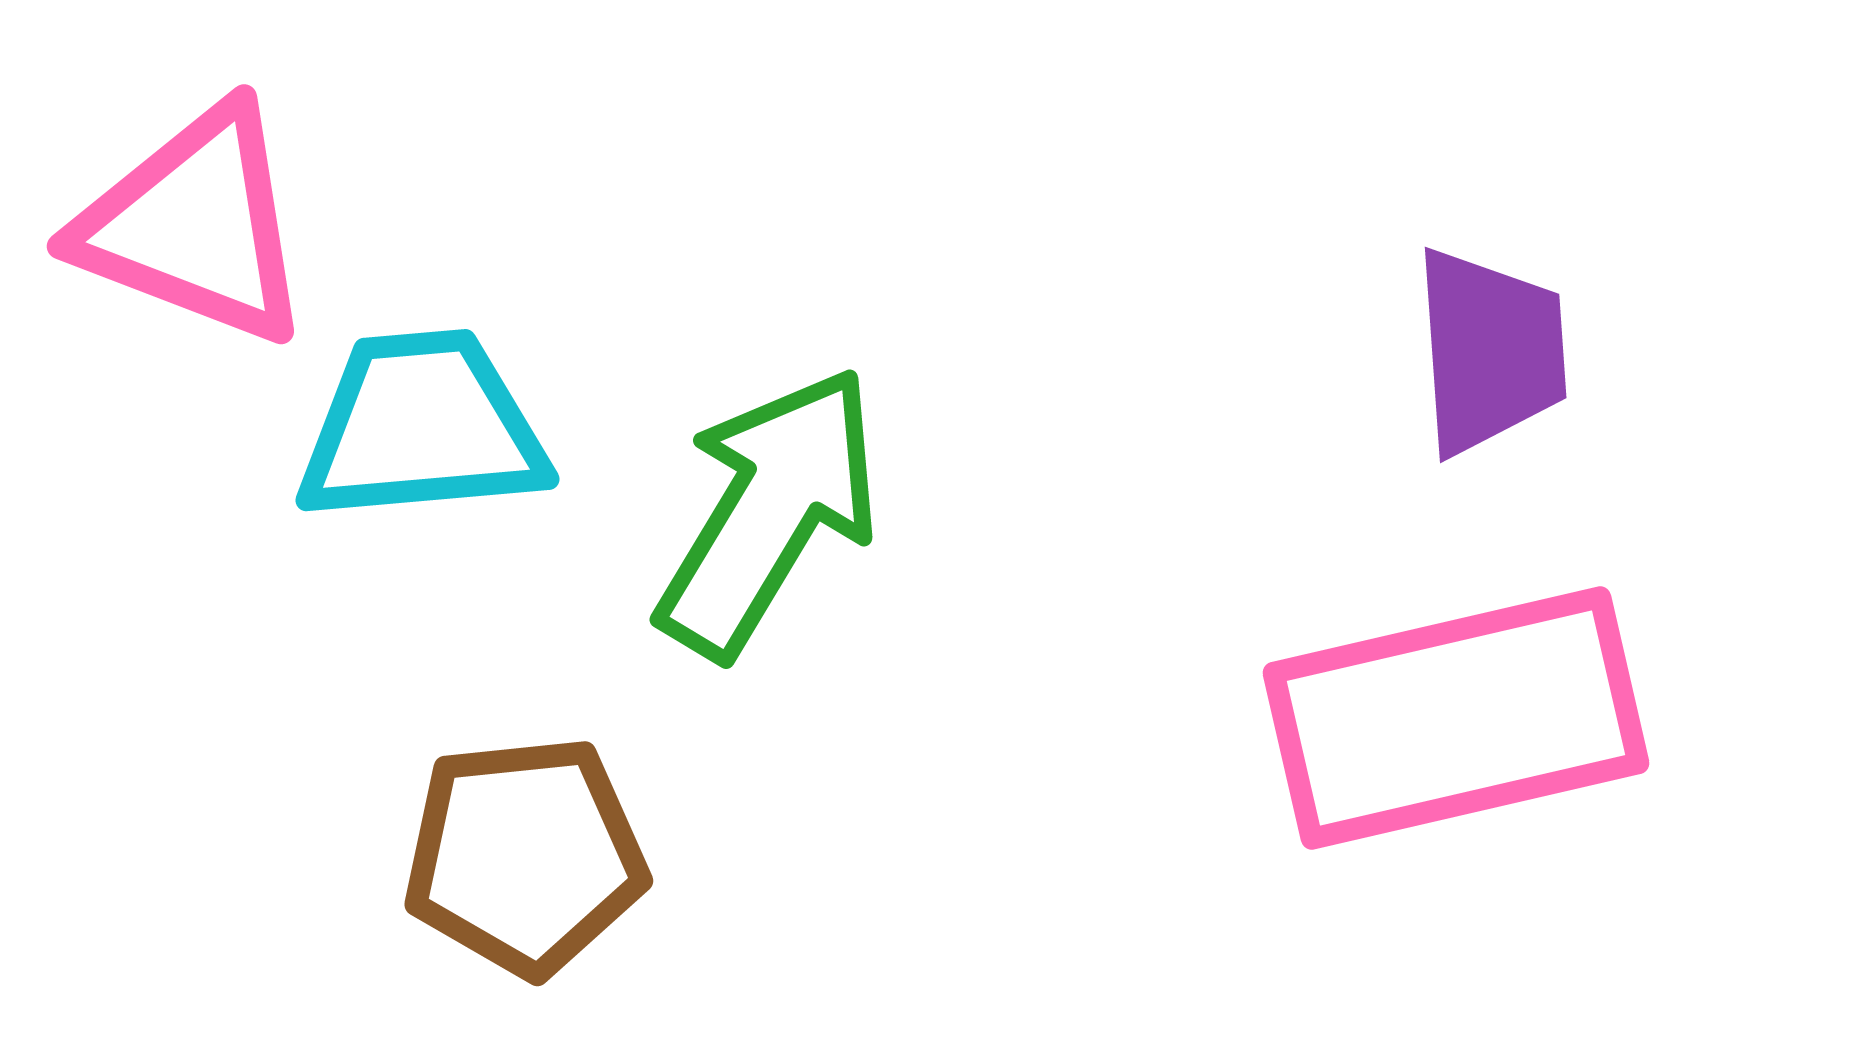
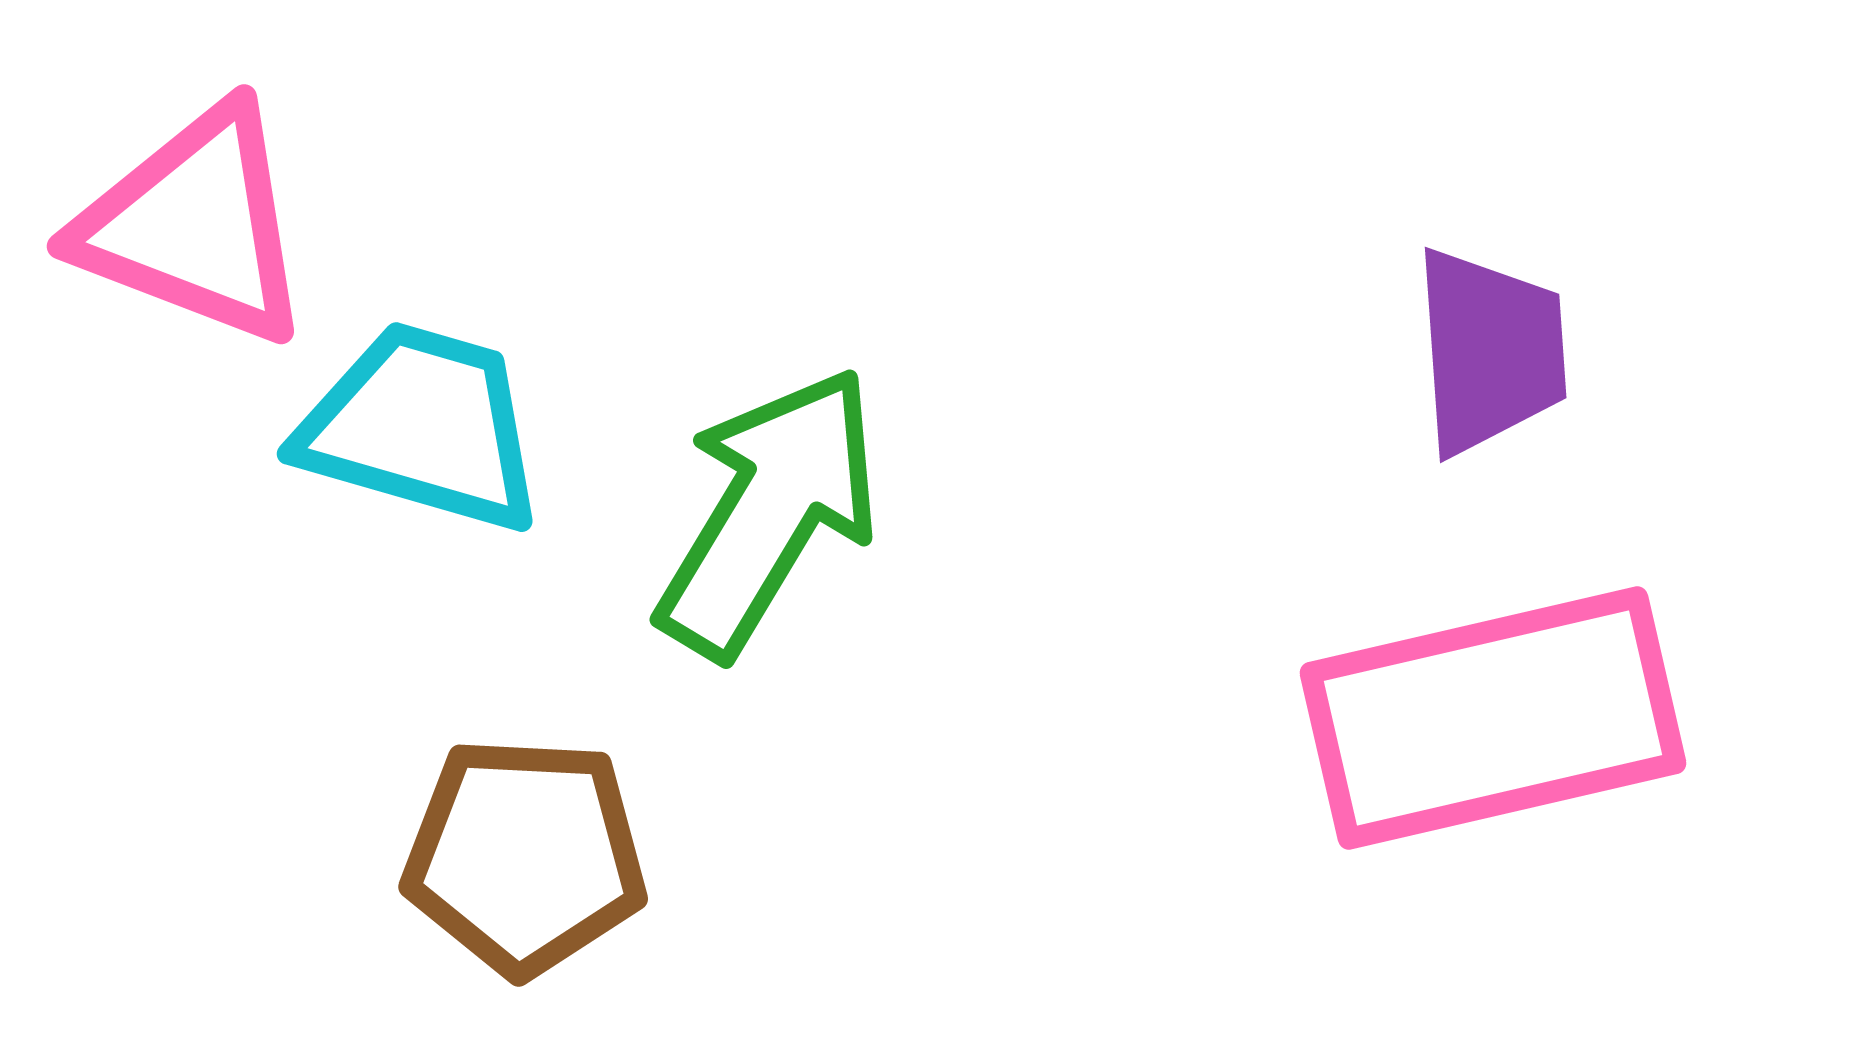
cyan trapezoid: rotated 21 degrees clockwise
pink rectangle: moved 37 px right
brown pentagon: rotated 9 degrees clockwise
